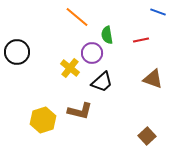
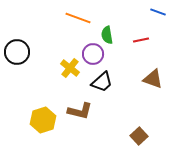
orange line: moved 1 px right, 1 px down; rotated 20 degrees counterclockwise
purple circle: moved 1 px right, 1 px down
brown square: moved 8 px left
